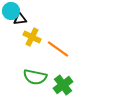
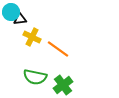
cyan circle: moved 1 px down
